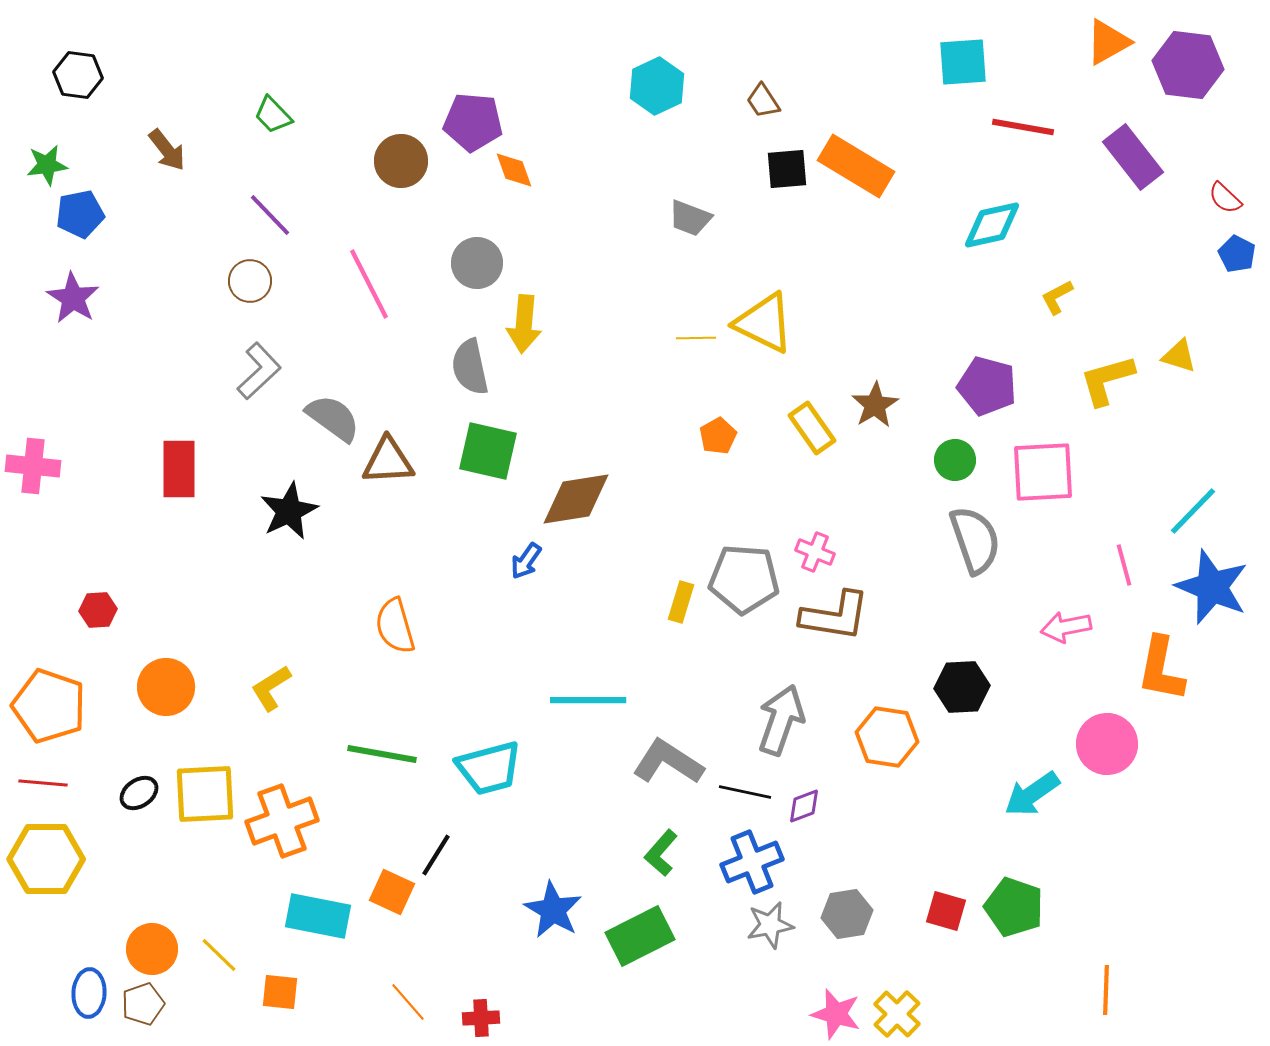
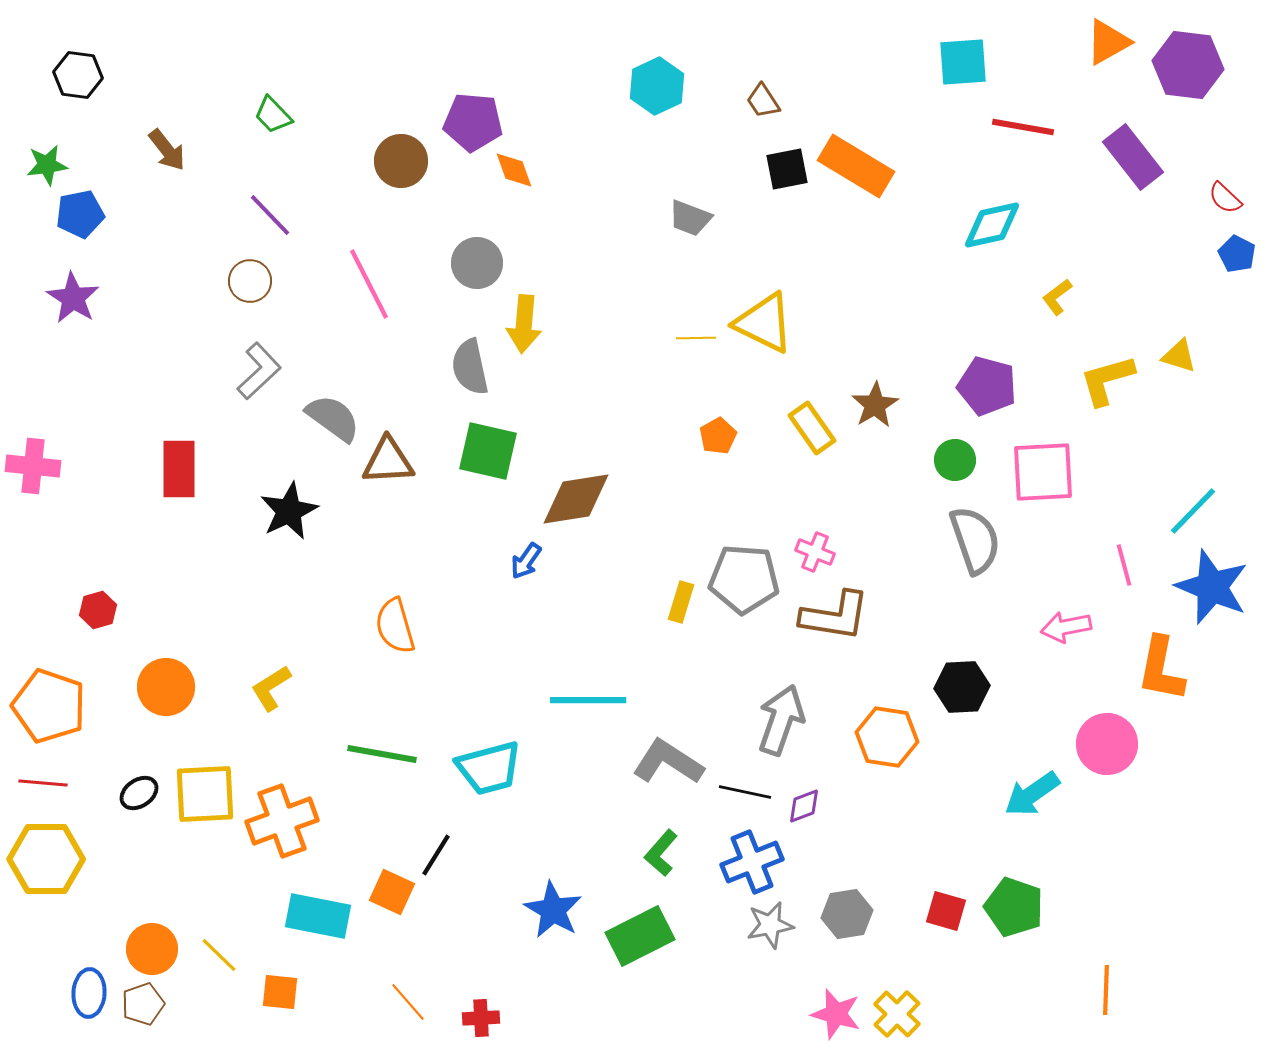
black square at (787, 169): rotated 6 degrees counterclockwise
yellow L-shape at (1057, 297): rotated 9 degrees counterclockwise
red hexagon at (98, 610): rotated 12 degrees counterclockwise
